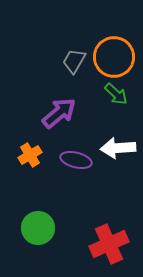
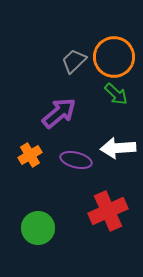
gray trapezoid: rotated 16 degrees clockwise
red cross: moved 1 px left, 33 px up
